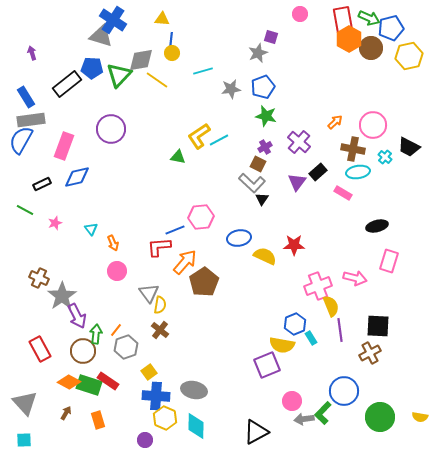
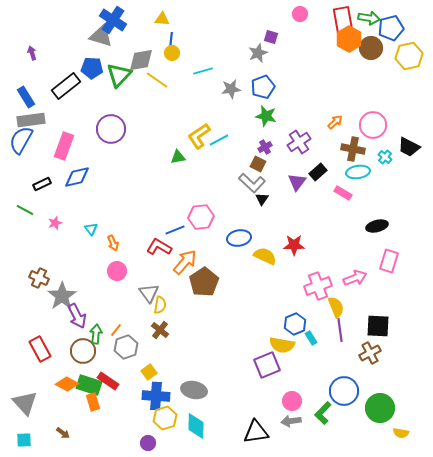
green arrow at (369, 18): rotated 15 degrees counterclockwise
black rectangle at (67, 84): moved 1 px left, 2 px down
purple cross at (299, 142): rotated 15 degrees clockwise
green triangle at (178, 157): rotated 21 degrees counterclockwise
red L-shape at (159, 247): rotated 35 degrees clockwise
pink arrow at (355, 278): rotated 35 degrees counterclockwise
yellow semicircle at (331, 306): moved 5 px right, 1 px down
orange diamond at (69, 382): moved 2 px left, 2 px down
brown arrow at (66, 413): moved 3 px left, 20 px down; rotated 96 degrees clockwise
green circle at (380, 417): moved 9 px up
yellow semicircle at (420, 417): moved 19 px left, 16 px down
yellow hexagon at (165, 418): rotated 20 degrees clockwise
gray arrow at (304, 419): moved 13 px left, 2 px down
orange rectangle at (98, 420): moved 5 px left, 18 px up
black triangle at (256, 432): rotated 20 degrees clockwise
purple circle at (145, 440): moved 3 px right, 3 px down
